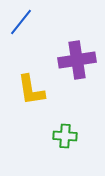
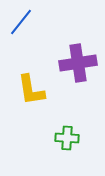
purple cross: moved 1 px right, 3 px down
green cross: moved 2 px right, 2 px down
